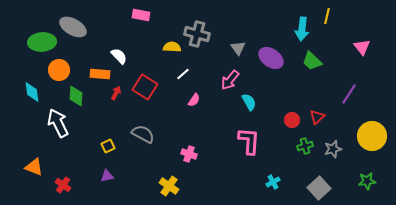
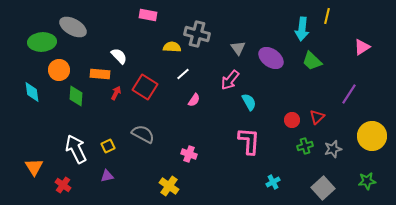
pink rectangle: moved 7 px right
pink triangle: rotated 36 degrees clockwise
white arrow: moved 18 px right, 26 px down
orange triangle: rotated 36 degrees clockwise
gray square: moved 4 px right
